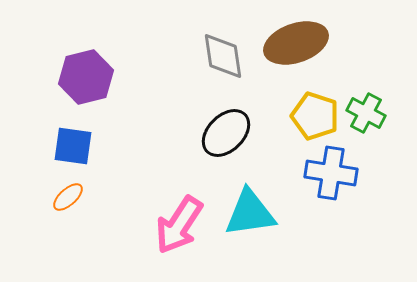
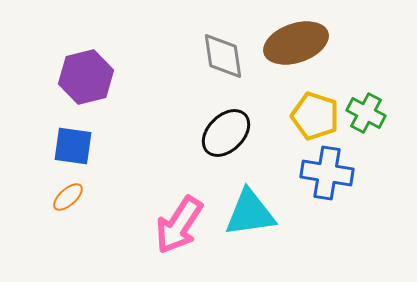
blue cross: moved 4 px left
